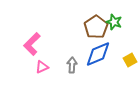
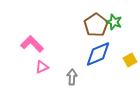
brown pentagon: moved 2 px up
pink L-shape: rotated 90 degrees clockwise
gray arrow: moved 12 px down
